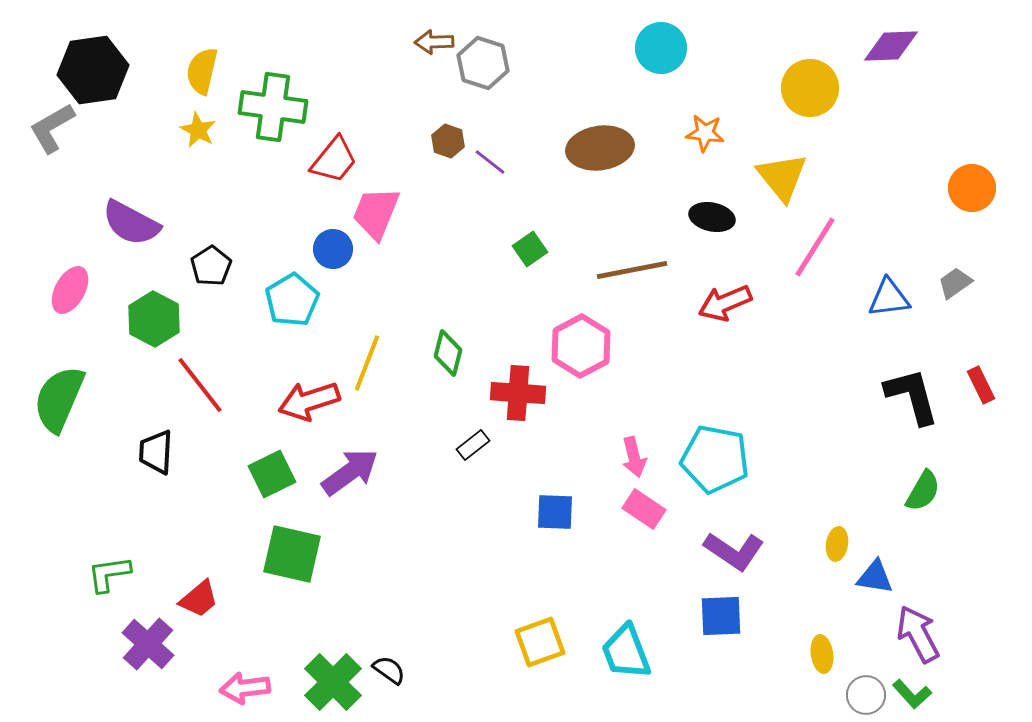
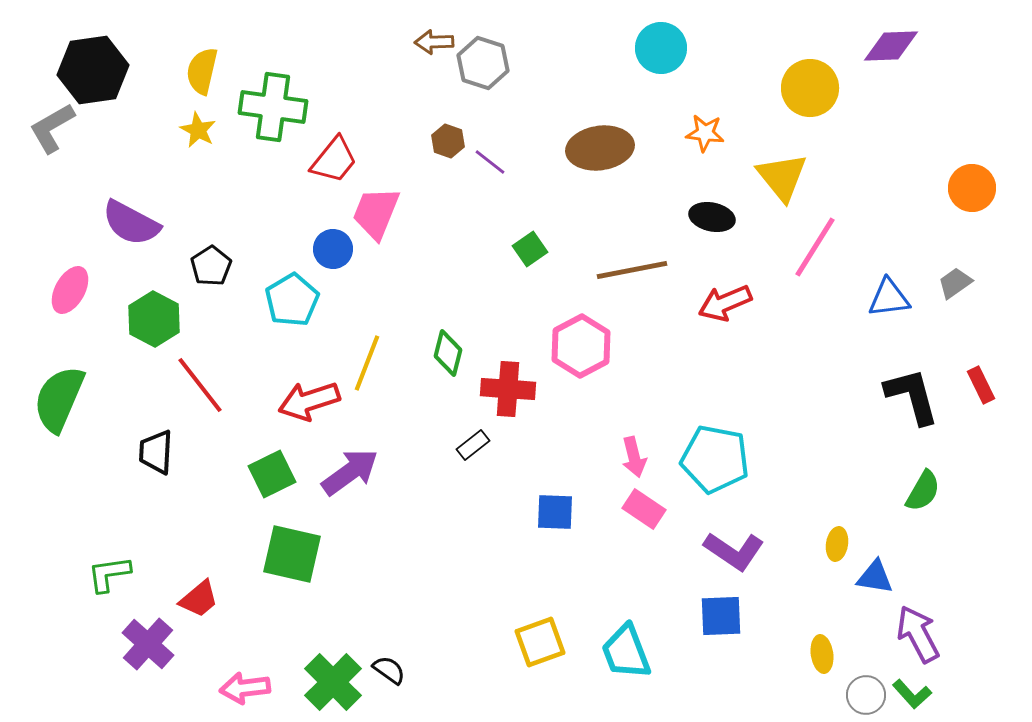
red cross at (518, 393): moved 10 px left, 4 px up
